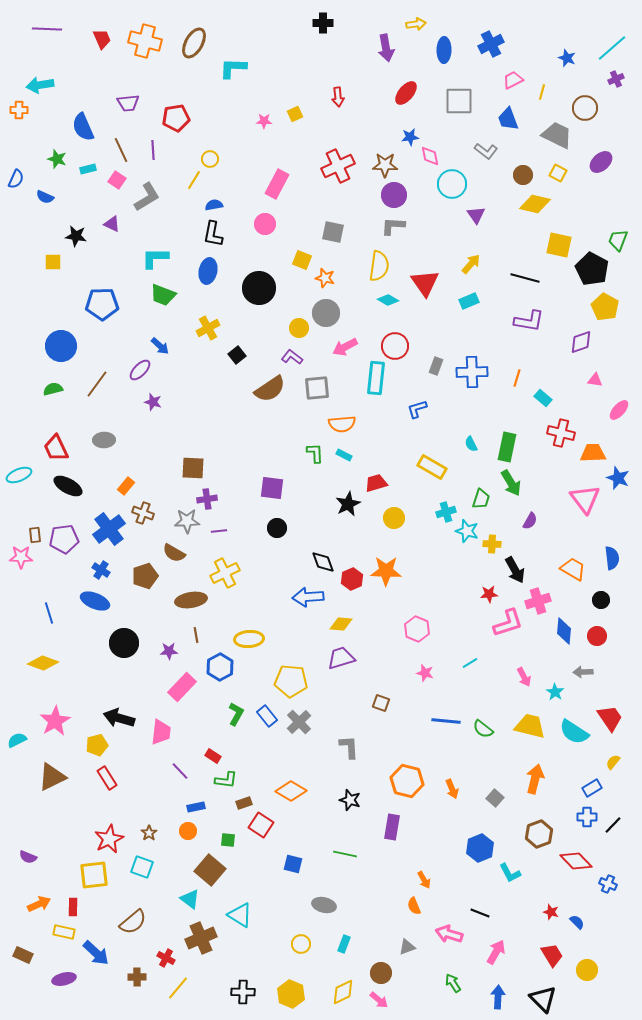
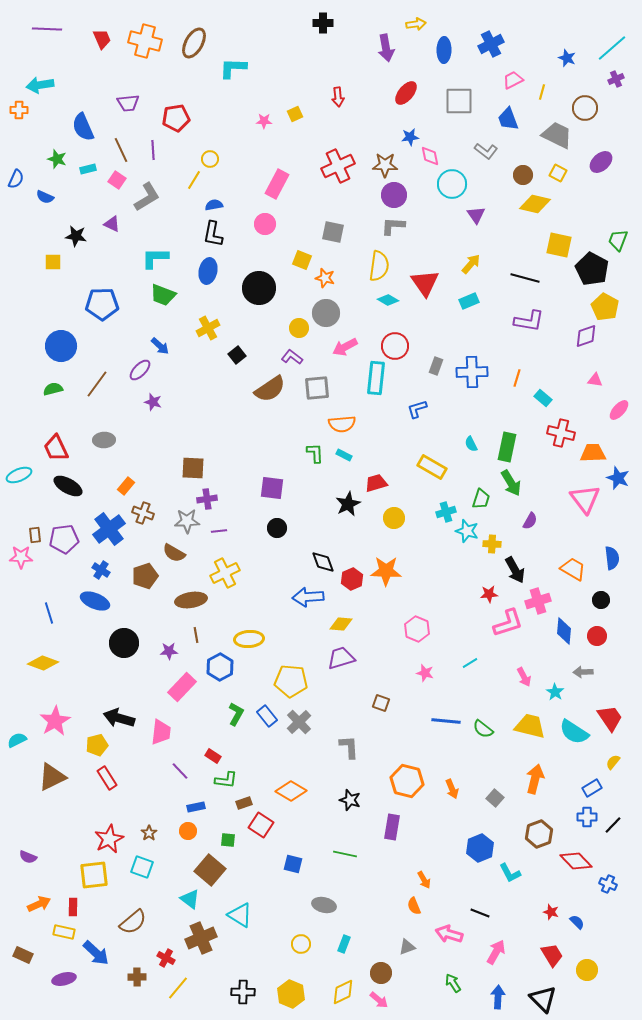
purple diamond at (581, 342): moved 5 px right, 6 px up
